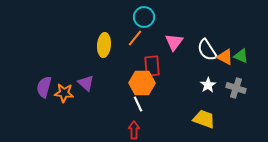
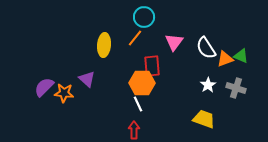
white semicircle: moved 1 px left, 2 px up
orange triangle: moved 2 px down; rotated 48 degrees counterclockwise
purple triangle: moved 1 px right, 4 px up
purple semicircle: rotated 30 degrees clockwise
